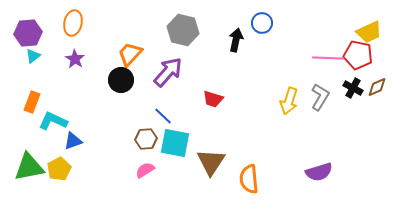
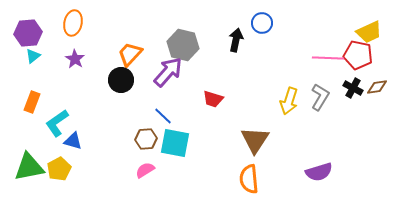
gray hexagon: moved 15 px down
brown diamond: rotated 15 degrees clockwise
cyan L-shape: moved 4 px right, 2 px down; rotated 60 degrees counterclockwise
blue triangle: rotated 36 degrees clockwise
brown triangle: moved 44 px right, 22 px up
